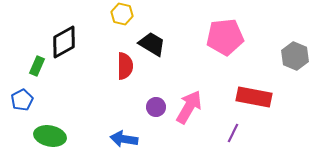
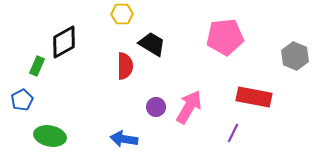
yellow hexagon: rotated 15 degrees counterclockwise
